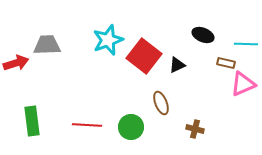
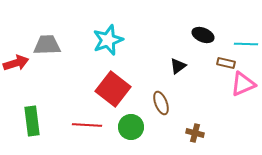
red square: moved 31 px left, 33 px down
black triangle: moved 1 px right, 1 px down; rotated 12 degrees counterclockwise
brown cross: moved 4 px down
